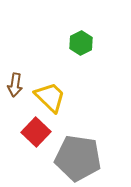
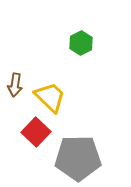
gray pentagon: rotated 9 degrees counterclockwise
